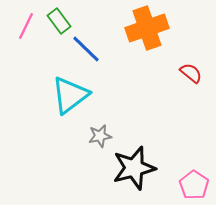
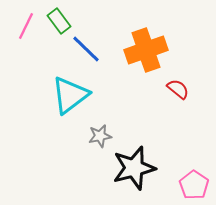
orange cross: moved 1 px left, 22 px down
red semicircle: moved 13 px left, 16 px down
